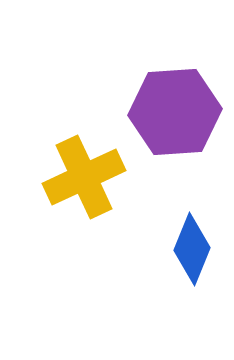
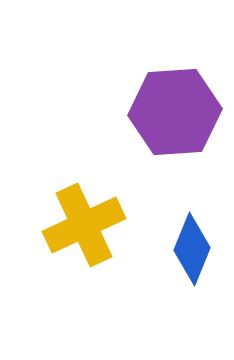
yellow cross: moved 48 px down
